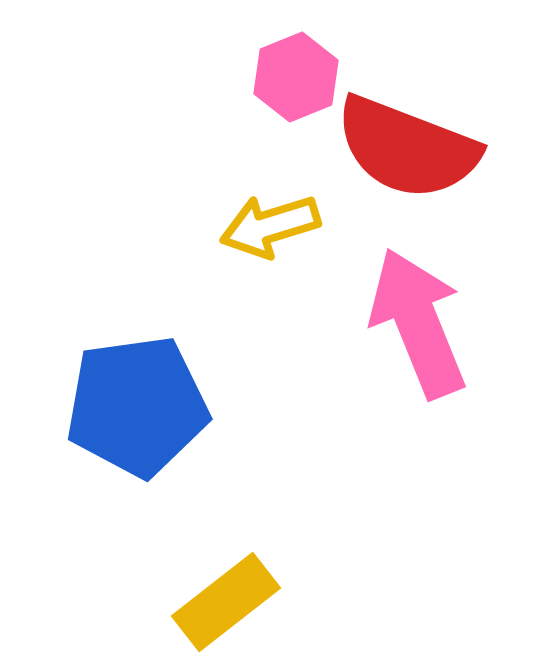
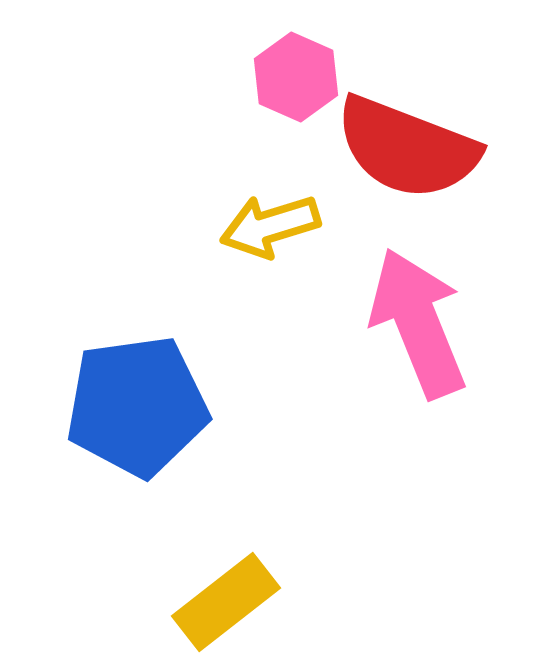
pink hexagon: rotated 14 degrees counterclockwise
